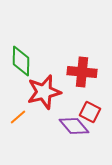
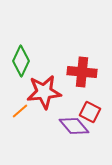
green diamond: rotated 24 degrees clockwise
red star: rotated 8 degrees clockwise
orange line: moved 2 px right, 6 px up
